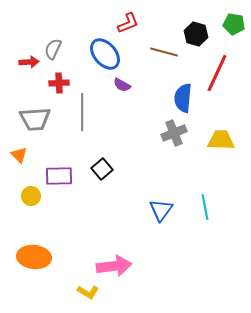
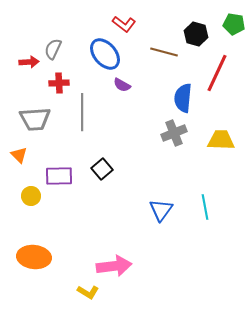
red L-shape: moved 4 px left, 1 px down; rotated 60 degrees clockwise
